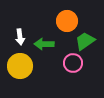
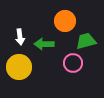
orange circle: moved 2 px left
green trapezoid: moved 1 px right; rotated 20 degrees clockwise
yellow circle: moved 1 px left, 1 px down
